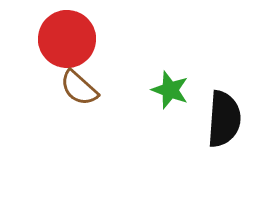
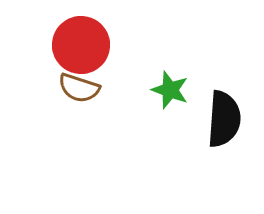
red circle: moved 14 px right, 6 px down
brown semicircle: rotated 24 degrees counterclockwise
